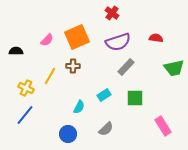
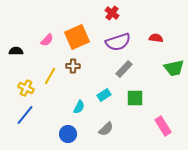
gray rectangle: moved 2 px left, 2 px down
